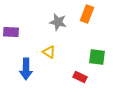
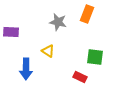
yellow triangle: moved 1 px left, 1 px up
green square: moved 2 px left
